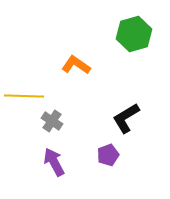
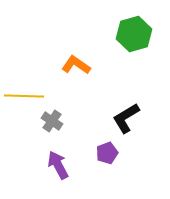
purple pentagon: moved 1 px left, 2 px up
purple arrow: moved 4 px right, 3 px down
